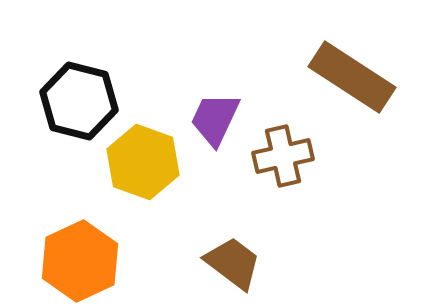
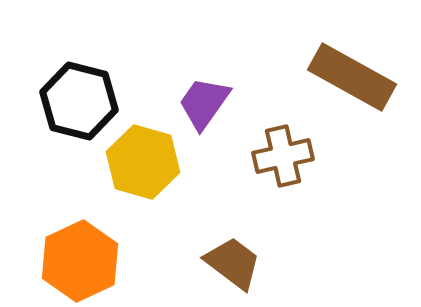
brown rectangle: rotated 4 degrees counterclockwise
purple trapezoid: moved 11 px left, 16 px up; rotated 10 degrees clockwise
yellow hexagon: rotated 4 degrees counterclockwise
